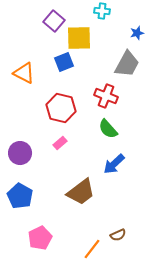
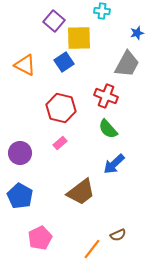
blue square: rotated 12 degrees counterclockwise
orange triangle: moved 1 px right, 8 px up
